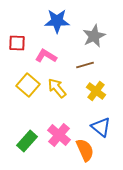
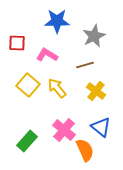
pink L-shape: moved 1 px right, 1 px up
pink cross: moved 5 px right, 5 px up
